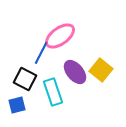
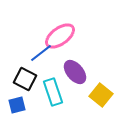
blue line: rotated 25 degrees clockwise
yellow square: moved 25 px down
